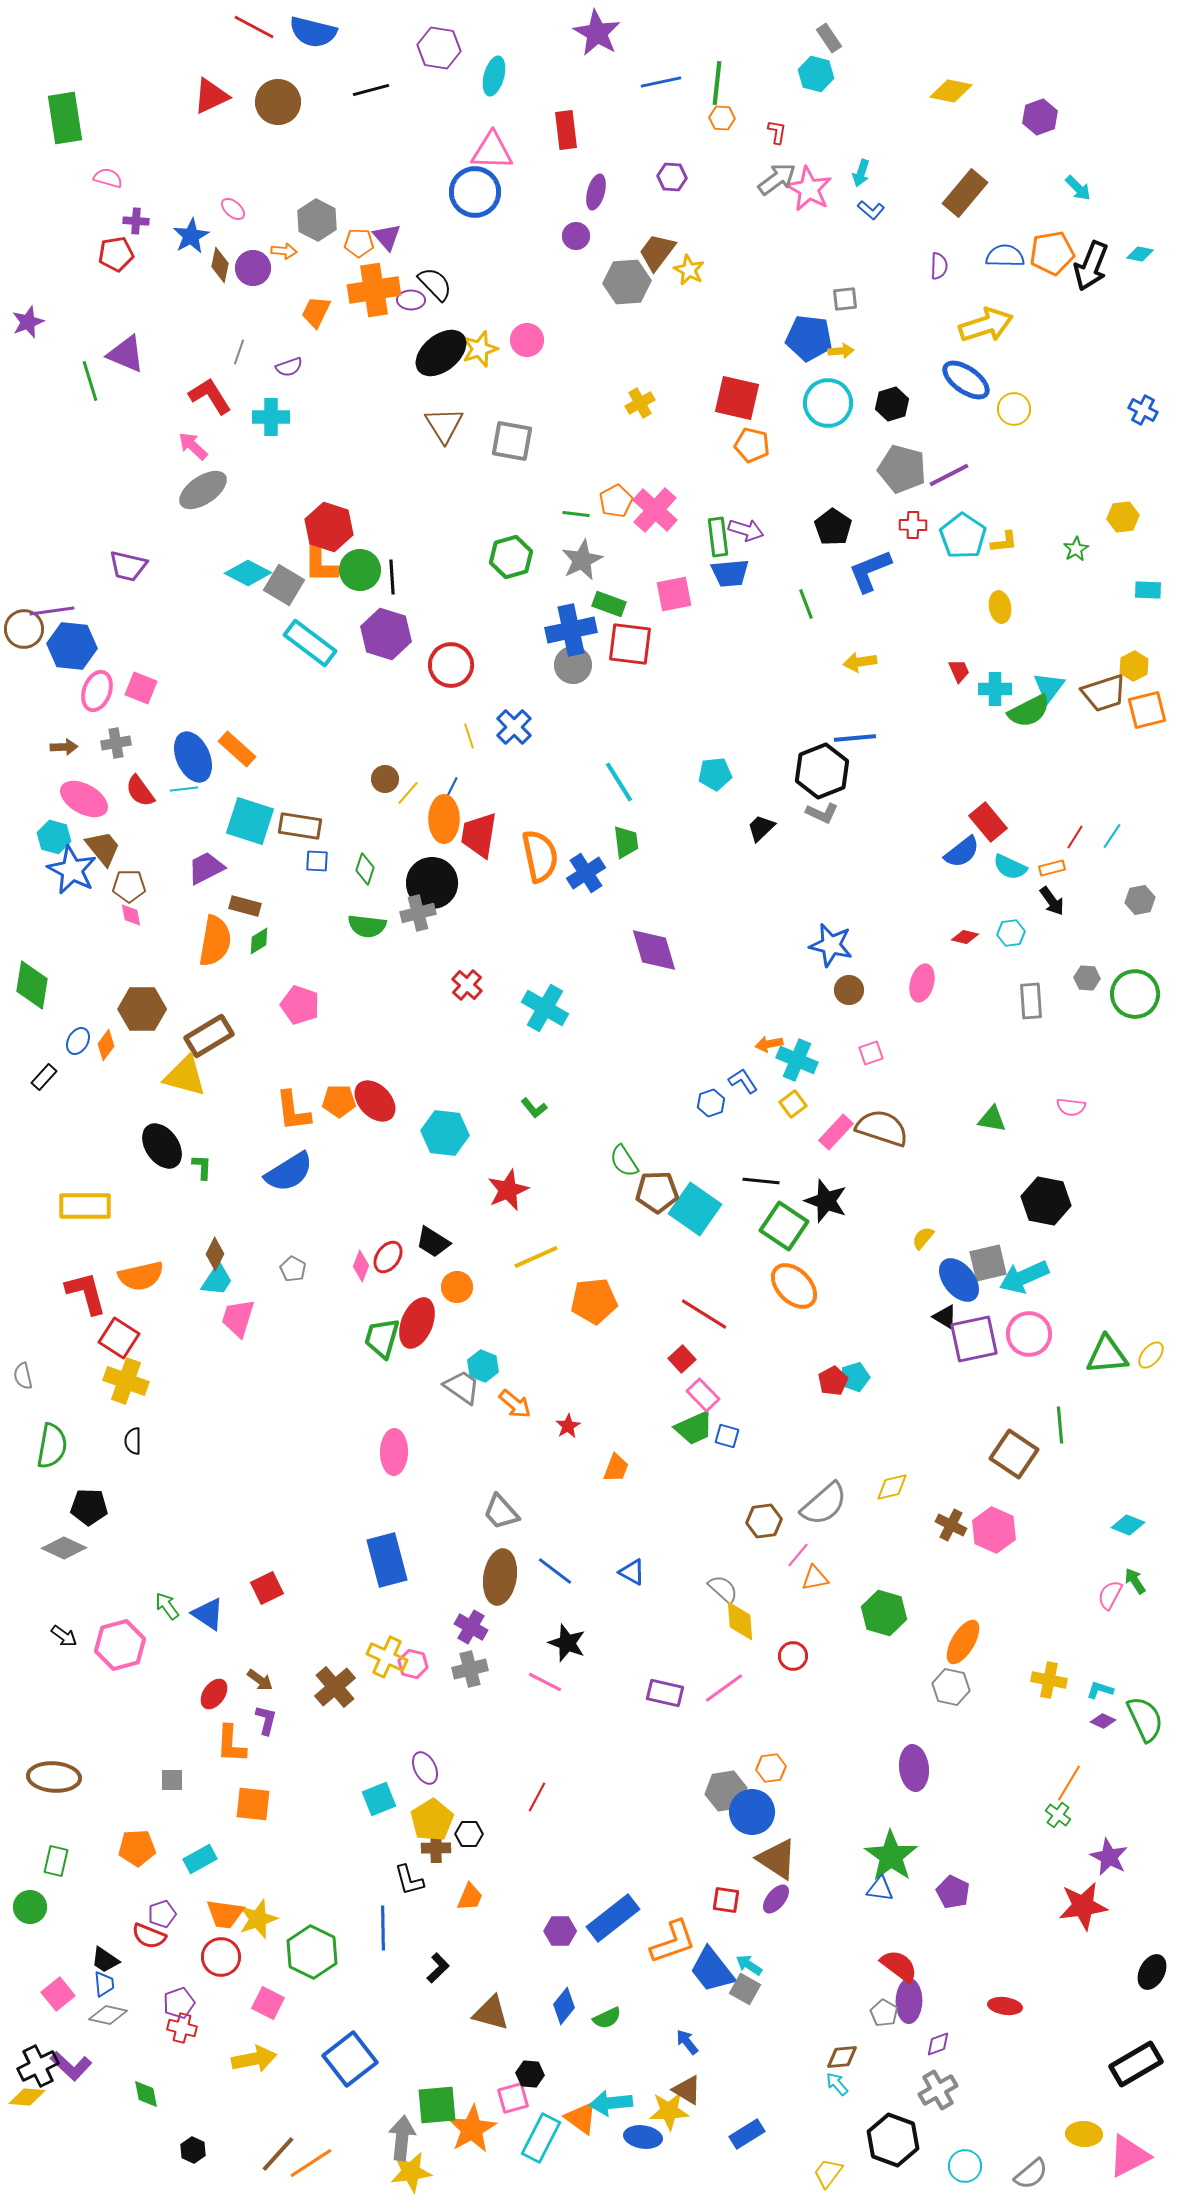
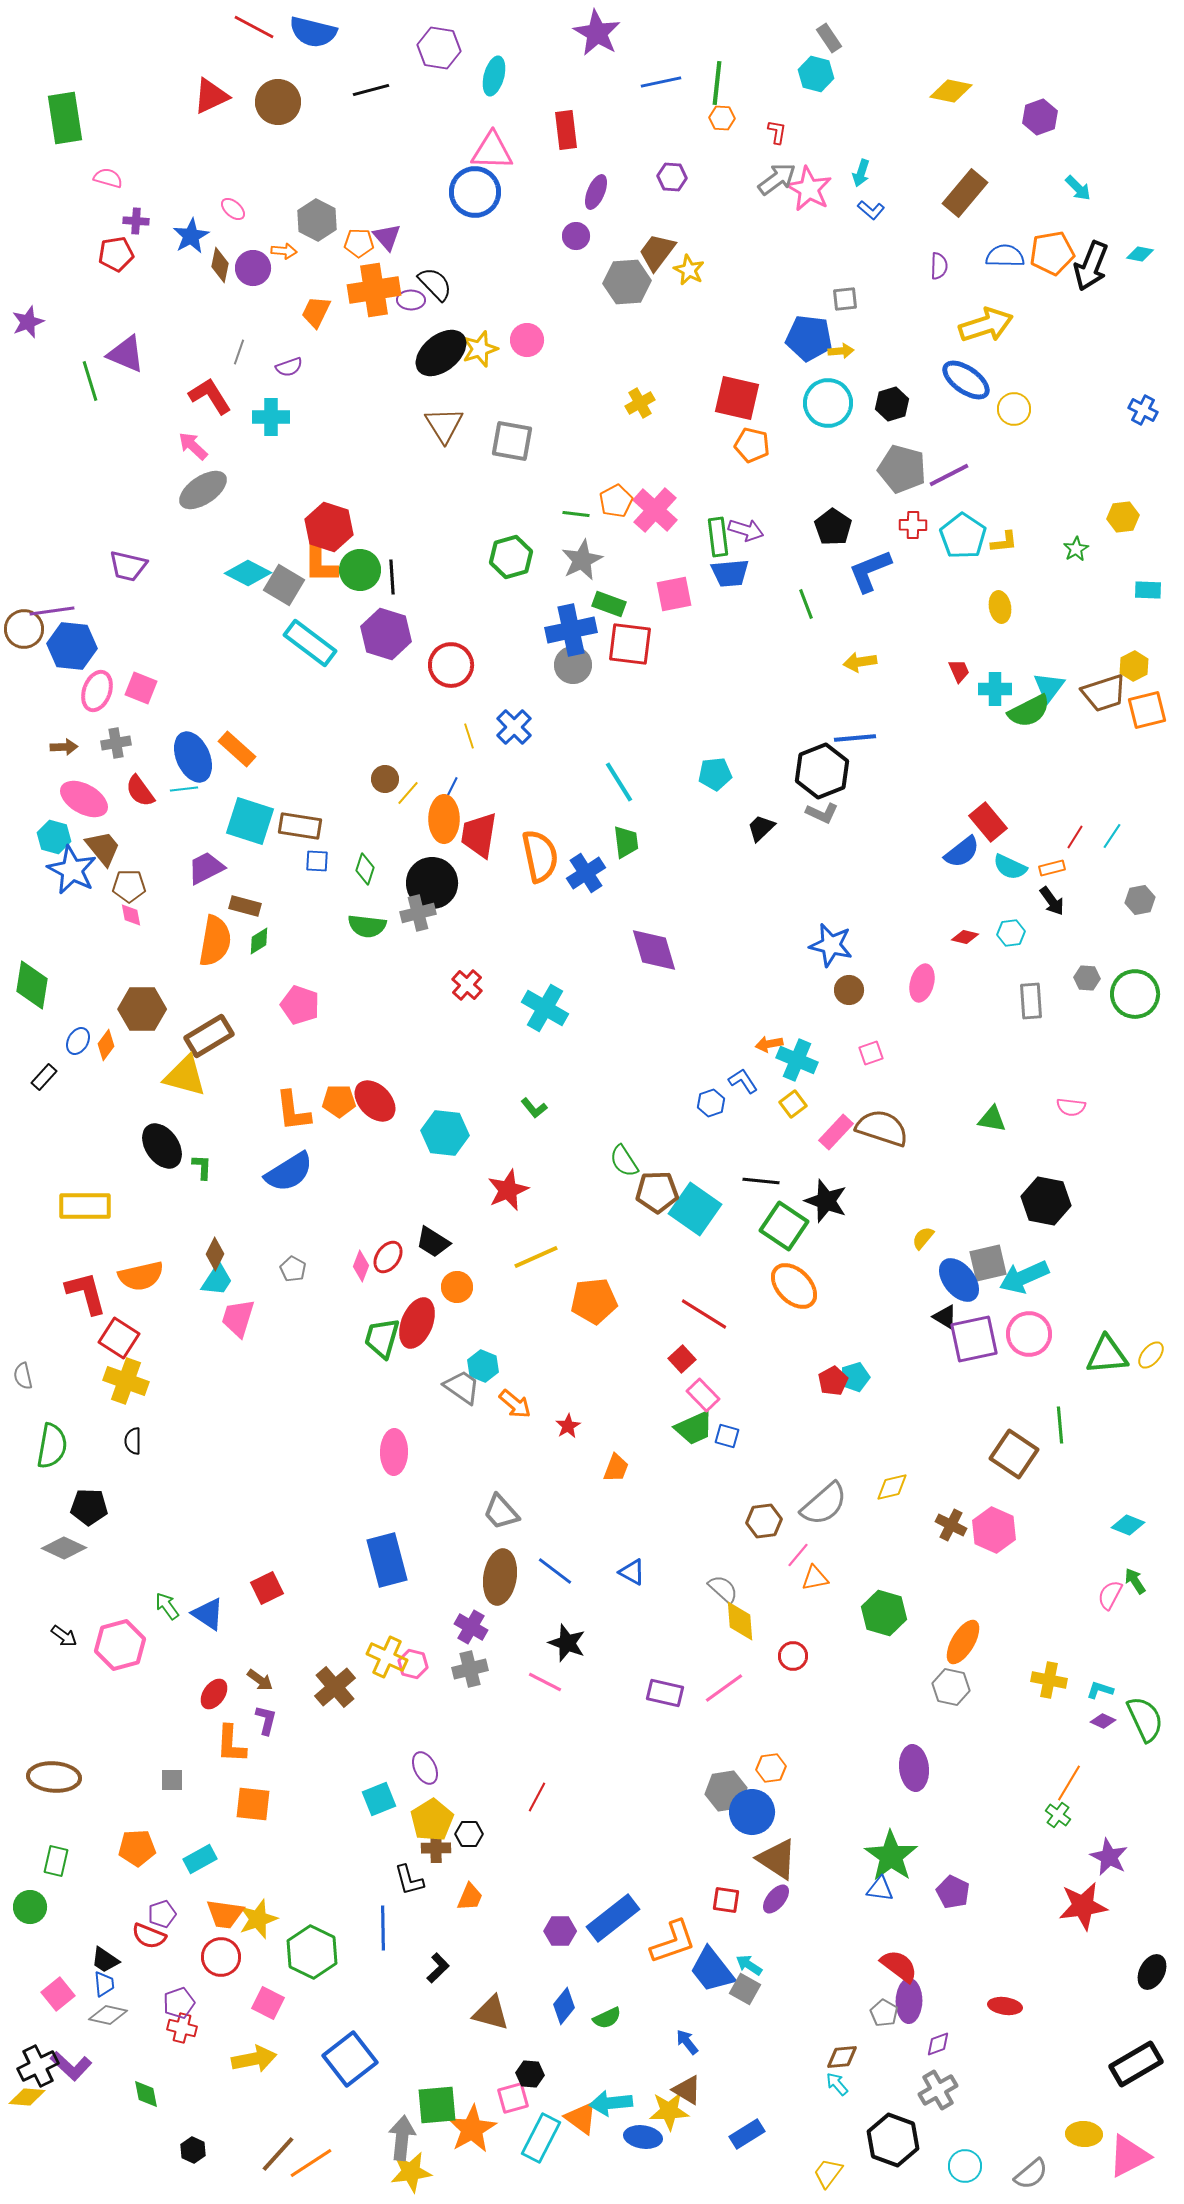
purple ellipse at (596, 192): rotated 8 degrees clockwise
